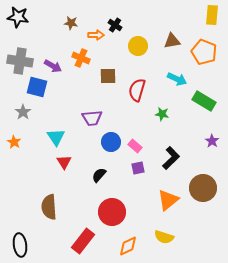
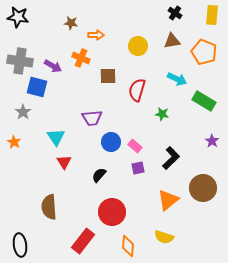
black cross: moved 60 px right, 12 px up
orange diamond: rotated 60 degrees counterclockwise
